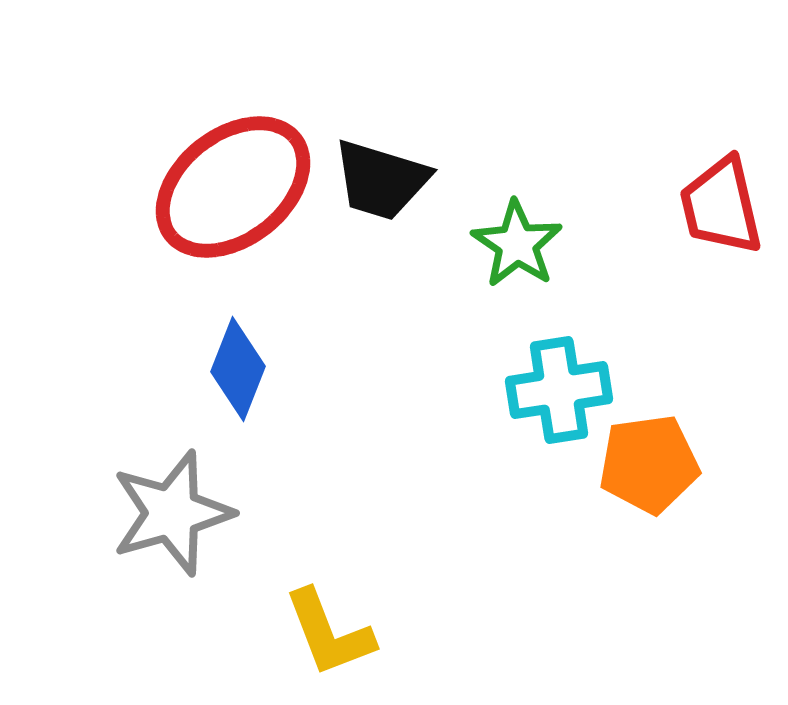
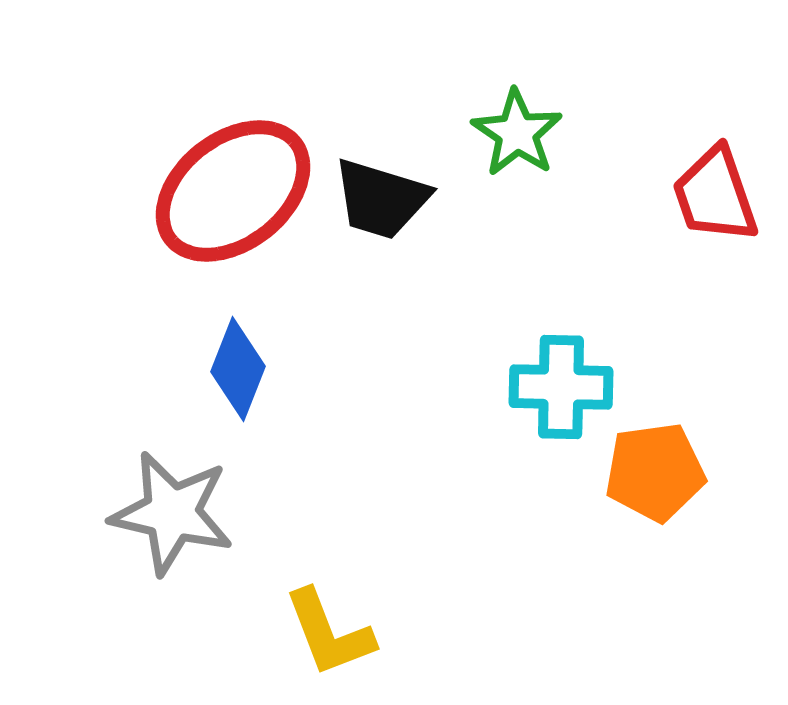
black trapezoid: moved 19 px down
red ellipse: moved 4 px down
red trapezoid: moved 6 px left, 11 px up; rotated 6 degrees counterclockwise
green star: moved 111 px up
cyan cross: moved 2 px right, 3 px up; rotated 10 degrees clockwise
orange pentagon: moved 6 px right, 8 px down
gray star: rotated 29 degrees clockwise
